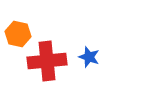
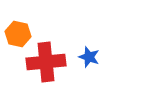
red cross: moved 1 px left, 1 px down
